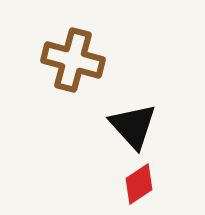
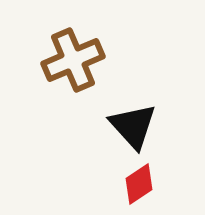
brown cross: rotated 38 degrees counterclockwise
